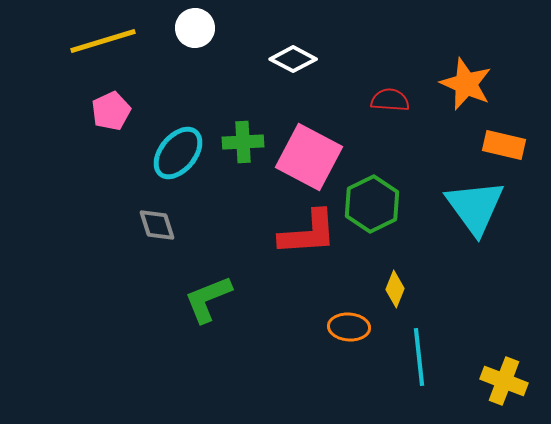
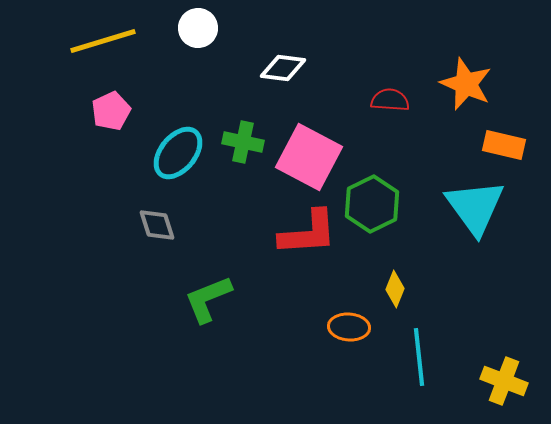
white circle: moved 3 px right
white diamond: moved 10 px left, 9 px down; rotated 21 degrees counterclockwise
green cross: rotated 15 degrees clockwise
